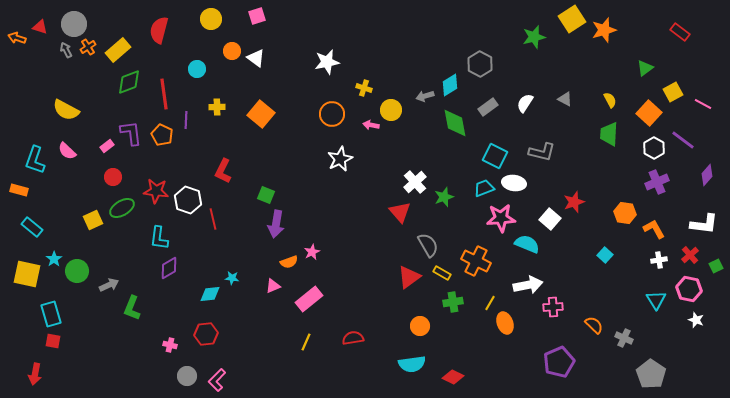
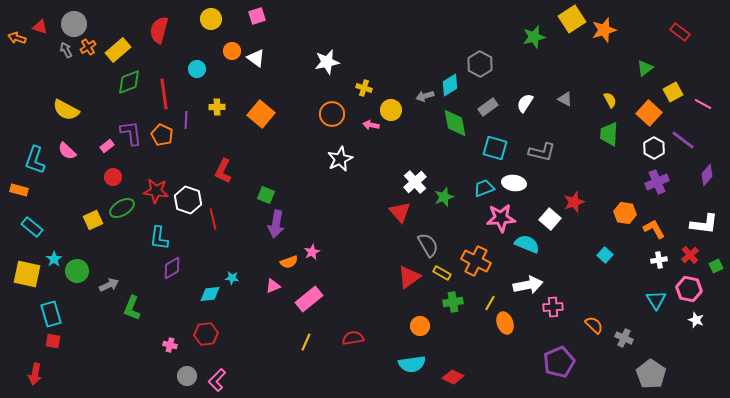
cyan square at (495, 156): moved 8 px up; rotated 10 degrees counterclockwise
purple diamond at (169, 268): moved 3 px right
